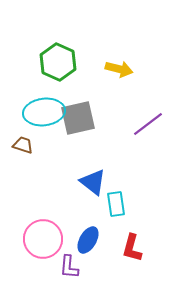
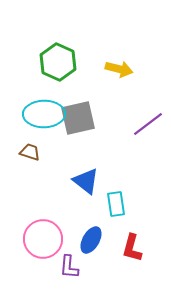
cyan ellipse: moved 2 px down; rotated 6 degrees clockwise
brown trapezoid: moved 7 px right, 7 px down
blue triangle: moved 7 px left, 1 px up
blue ellipse: moved 3 px right
